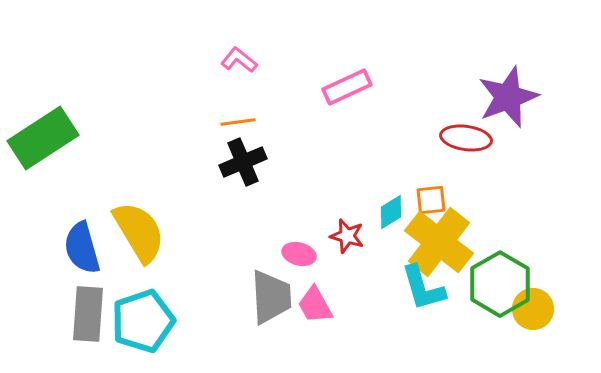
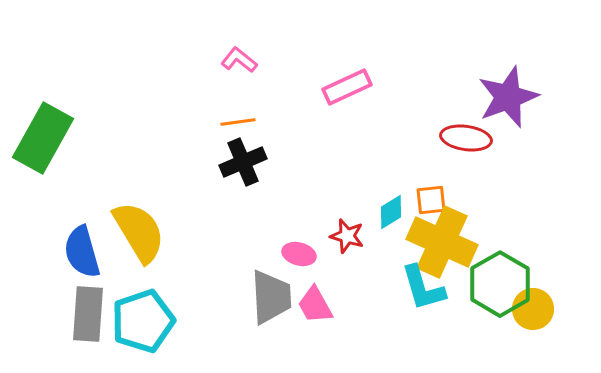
green rectangle: rotated 28 degrees counterclockwise
yellow cross: moved 3 px right; rotated 14 degrees counterclockwise
blue semicircle: moved 4 px down
